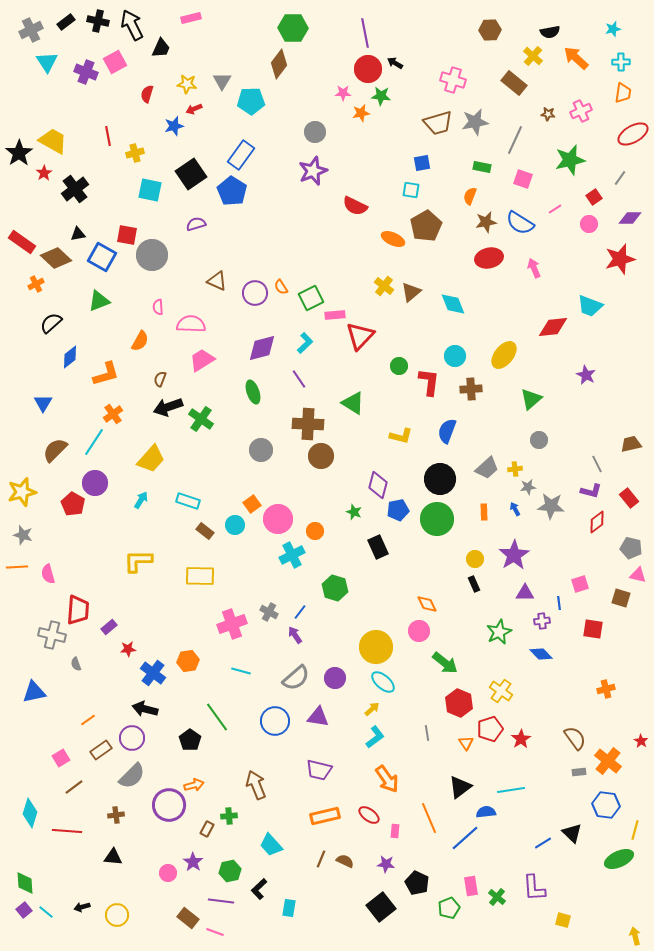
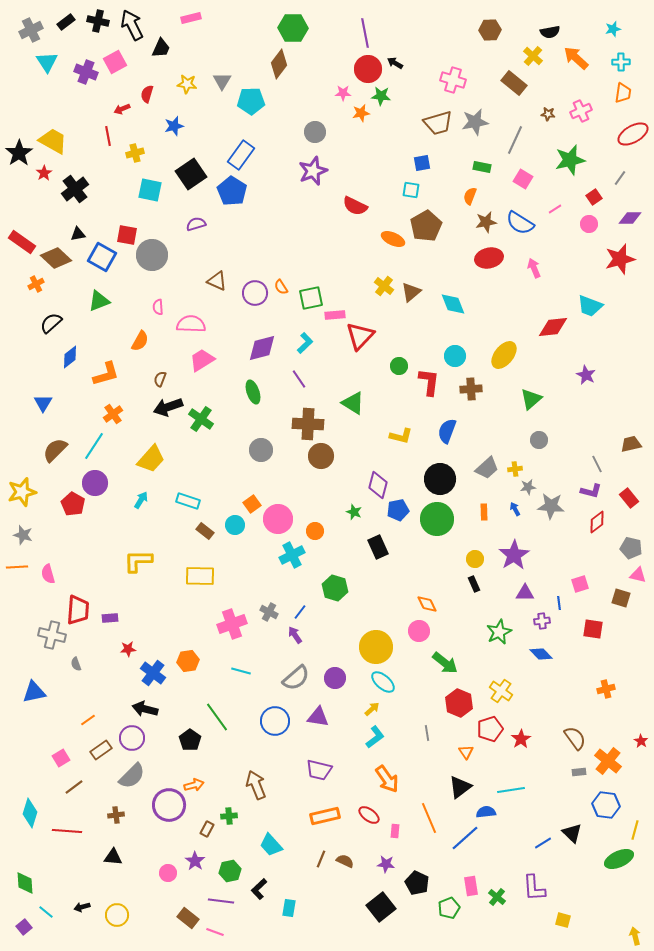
red arrow at (194, 109): moved 72 px left
pink square at (523, 179): rotated 12 degrees clockwise
green square at (311, 298): rotated 15 degrees clockwise
cyan line at (94, 442): moved 4 px down
purple rectangle at (109, 627): moved 1 px right, 9 px up; rotated 35 degrees clockwise
orange triangle at (466, 743): moved 9 px down
purple star at (193, 862): moved 2 px right, 1 px up
purple square at (24, 910): moved 17 px down
